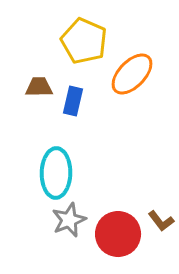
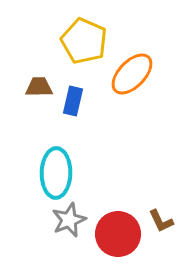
brown L-shape: rotated 12 degrees clockwise
